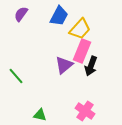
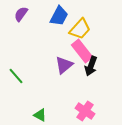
pink rectangle: rotated 60 degrees counterclockwise
green triangle: rotated 16 degrees clockwise
